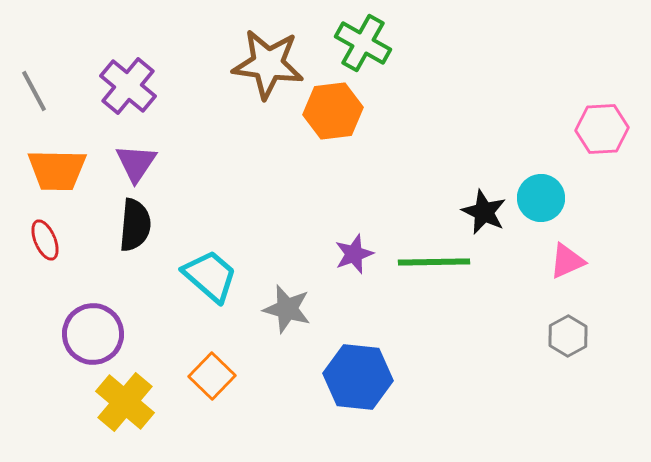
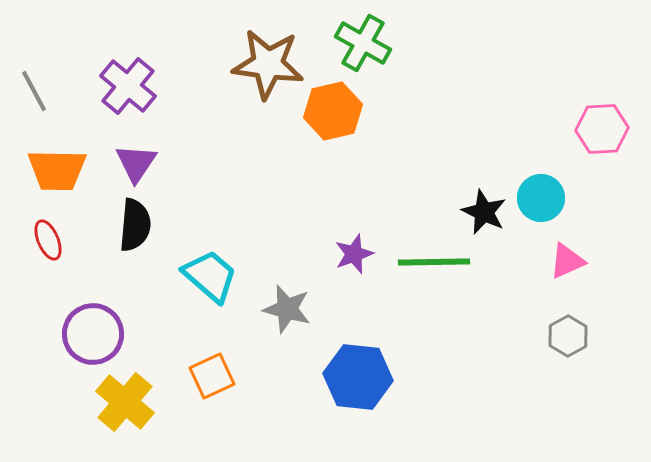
orange hexagon: rotated 6 degrees counterclockwise
red ellipse: moved 3 px right
orange square: rotated 21 degrees clockwise
